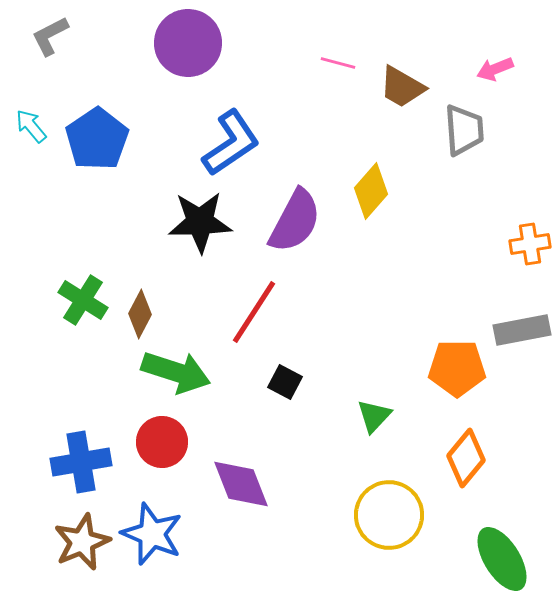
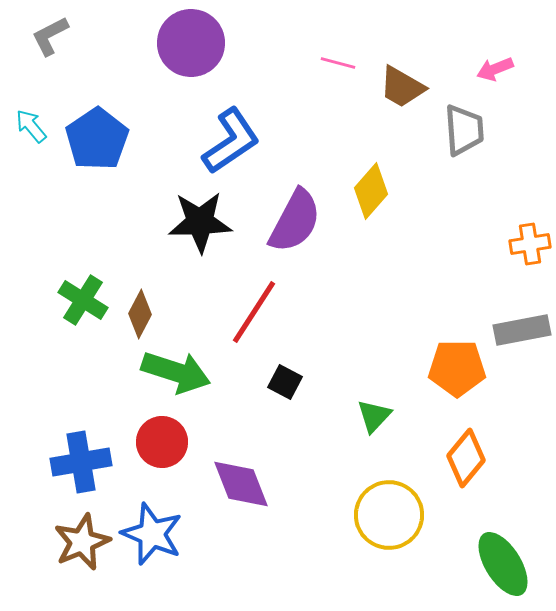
purple circle: moved 3 px right
blue L-shape: moved 2 px up
green ellipse: moved 1 px right, 5 px down
